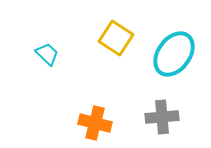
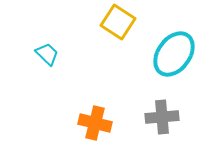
yellow square: moved 2 px right, 16 px up
